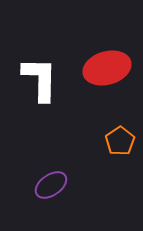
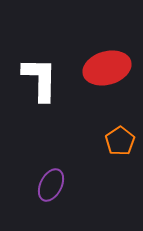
purple ellipse: rotated 28 degrees counterclockwise
